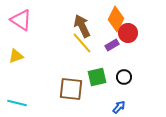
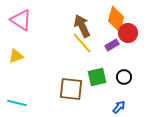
orange diamond: rotated 10 degrees counterclockwise
